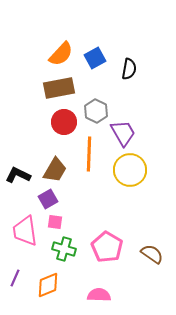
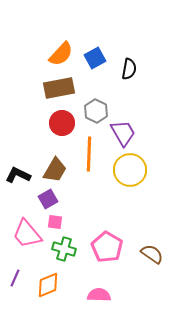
red circle: moved 2 px left, 1 px down
pink trapezoid: moved 2 px right, 3 px down; rotated 32 degrees counterclockwise
